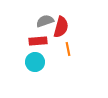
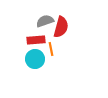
red rectangle: moved 2 px left, 1 px up
orange line: moved 17 px left
cyan circle: moved 3 px up
